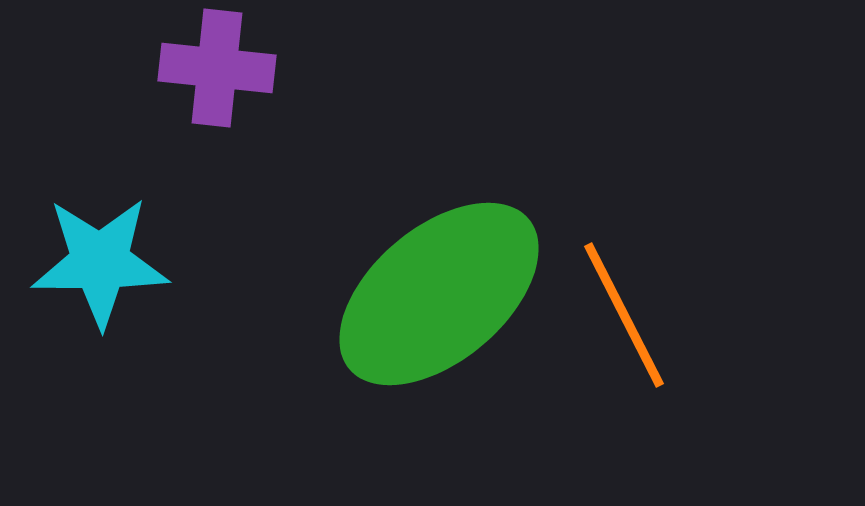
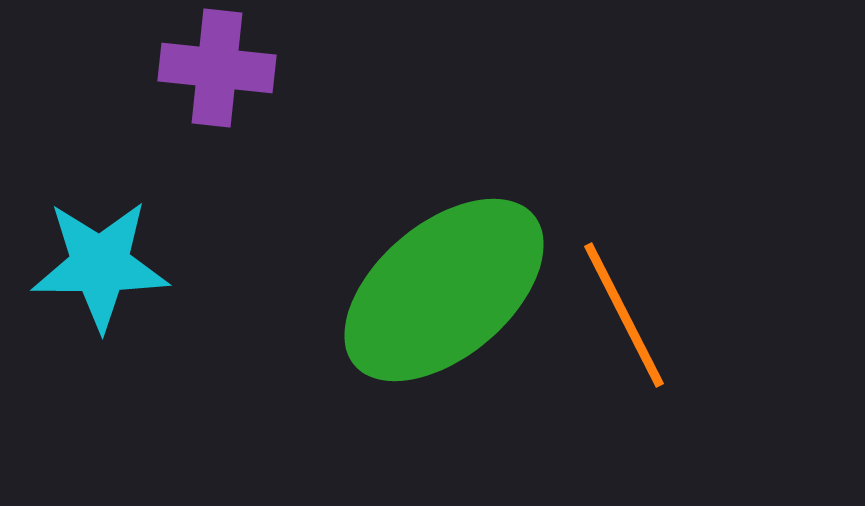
cyan star: moved 3 px down
green ellipse: moved 5 px right, 4 px up
